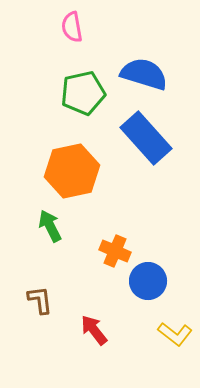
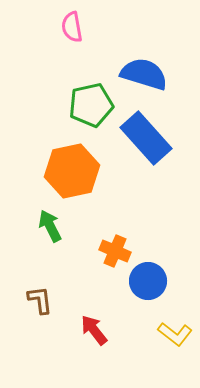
green pentagon: moved 8 px right, 12 px down
